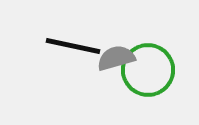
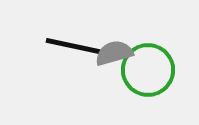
gray semicircle: moved 2 px left, 5 px up
